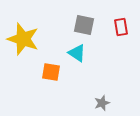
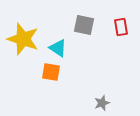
cyan triangle: moved 19 px left, 5 px up
